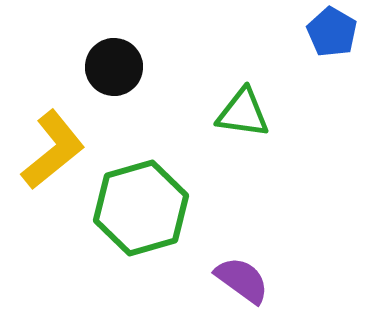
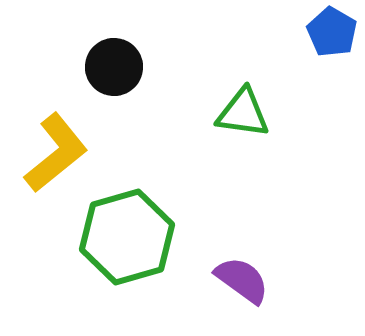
yellow L-shape: moved 3 px right, 3 px down
green hexagon: moved 14 px left, 29 px down
